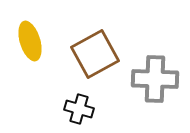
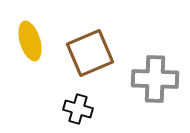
brown square: moved 5 px left, 1 px up; rotated 6 degrees clockwise
black cross: moved 1 px left
